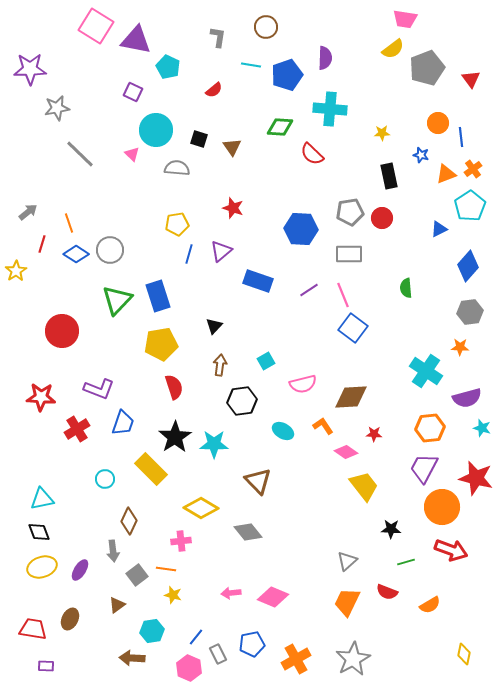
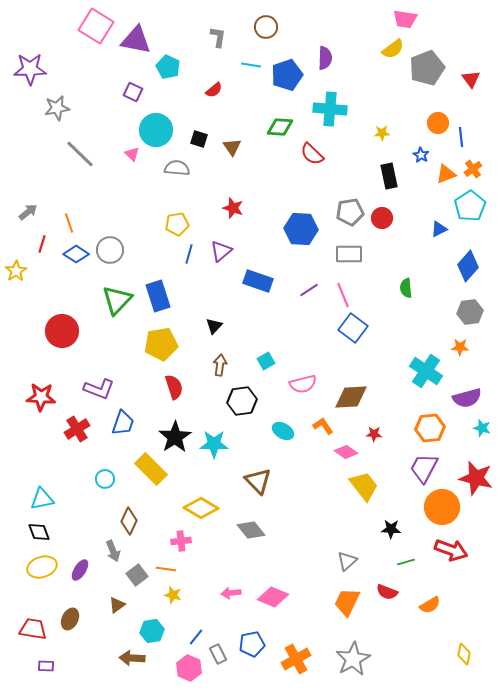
blue star at (421, 155): rotated 14 degrees clockwise
gray diamond at (248, 532): moved 3 px right, 2 px up
gray arrow at (113, 551): rotated 15 degrees counterclockwise
